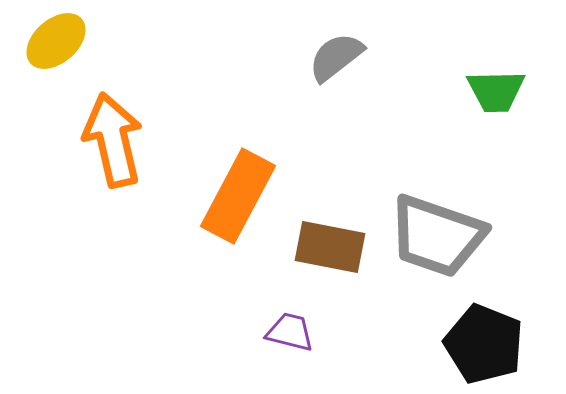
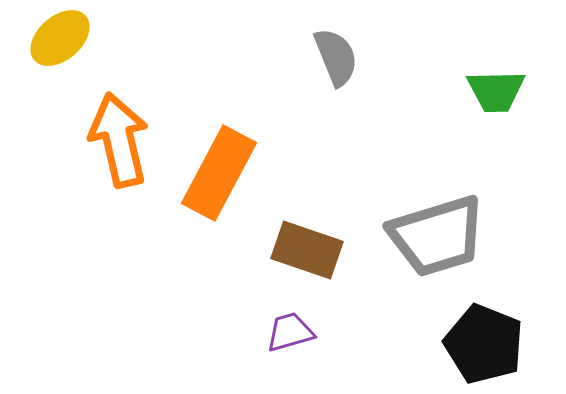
yellow ellipse: moved 4 px right, 3 px up
gray semicircle: rotated 106 degrees clockwise
orange arrow: moved 6 px right
orange rectangle: moved 19 px left, 23 px up
gray trapezoid: rotated 36 degrees counterclockwise
brown rectangle: moved 23 px left, 3 px down; rotated 8 degrees clockwise
purple trapezoid: rotated 30 degrees counterclockwise
